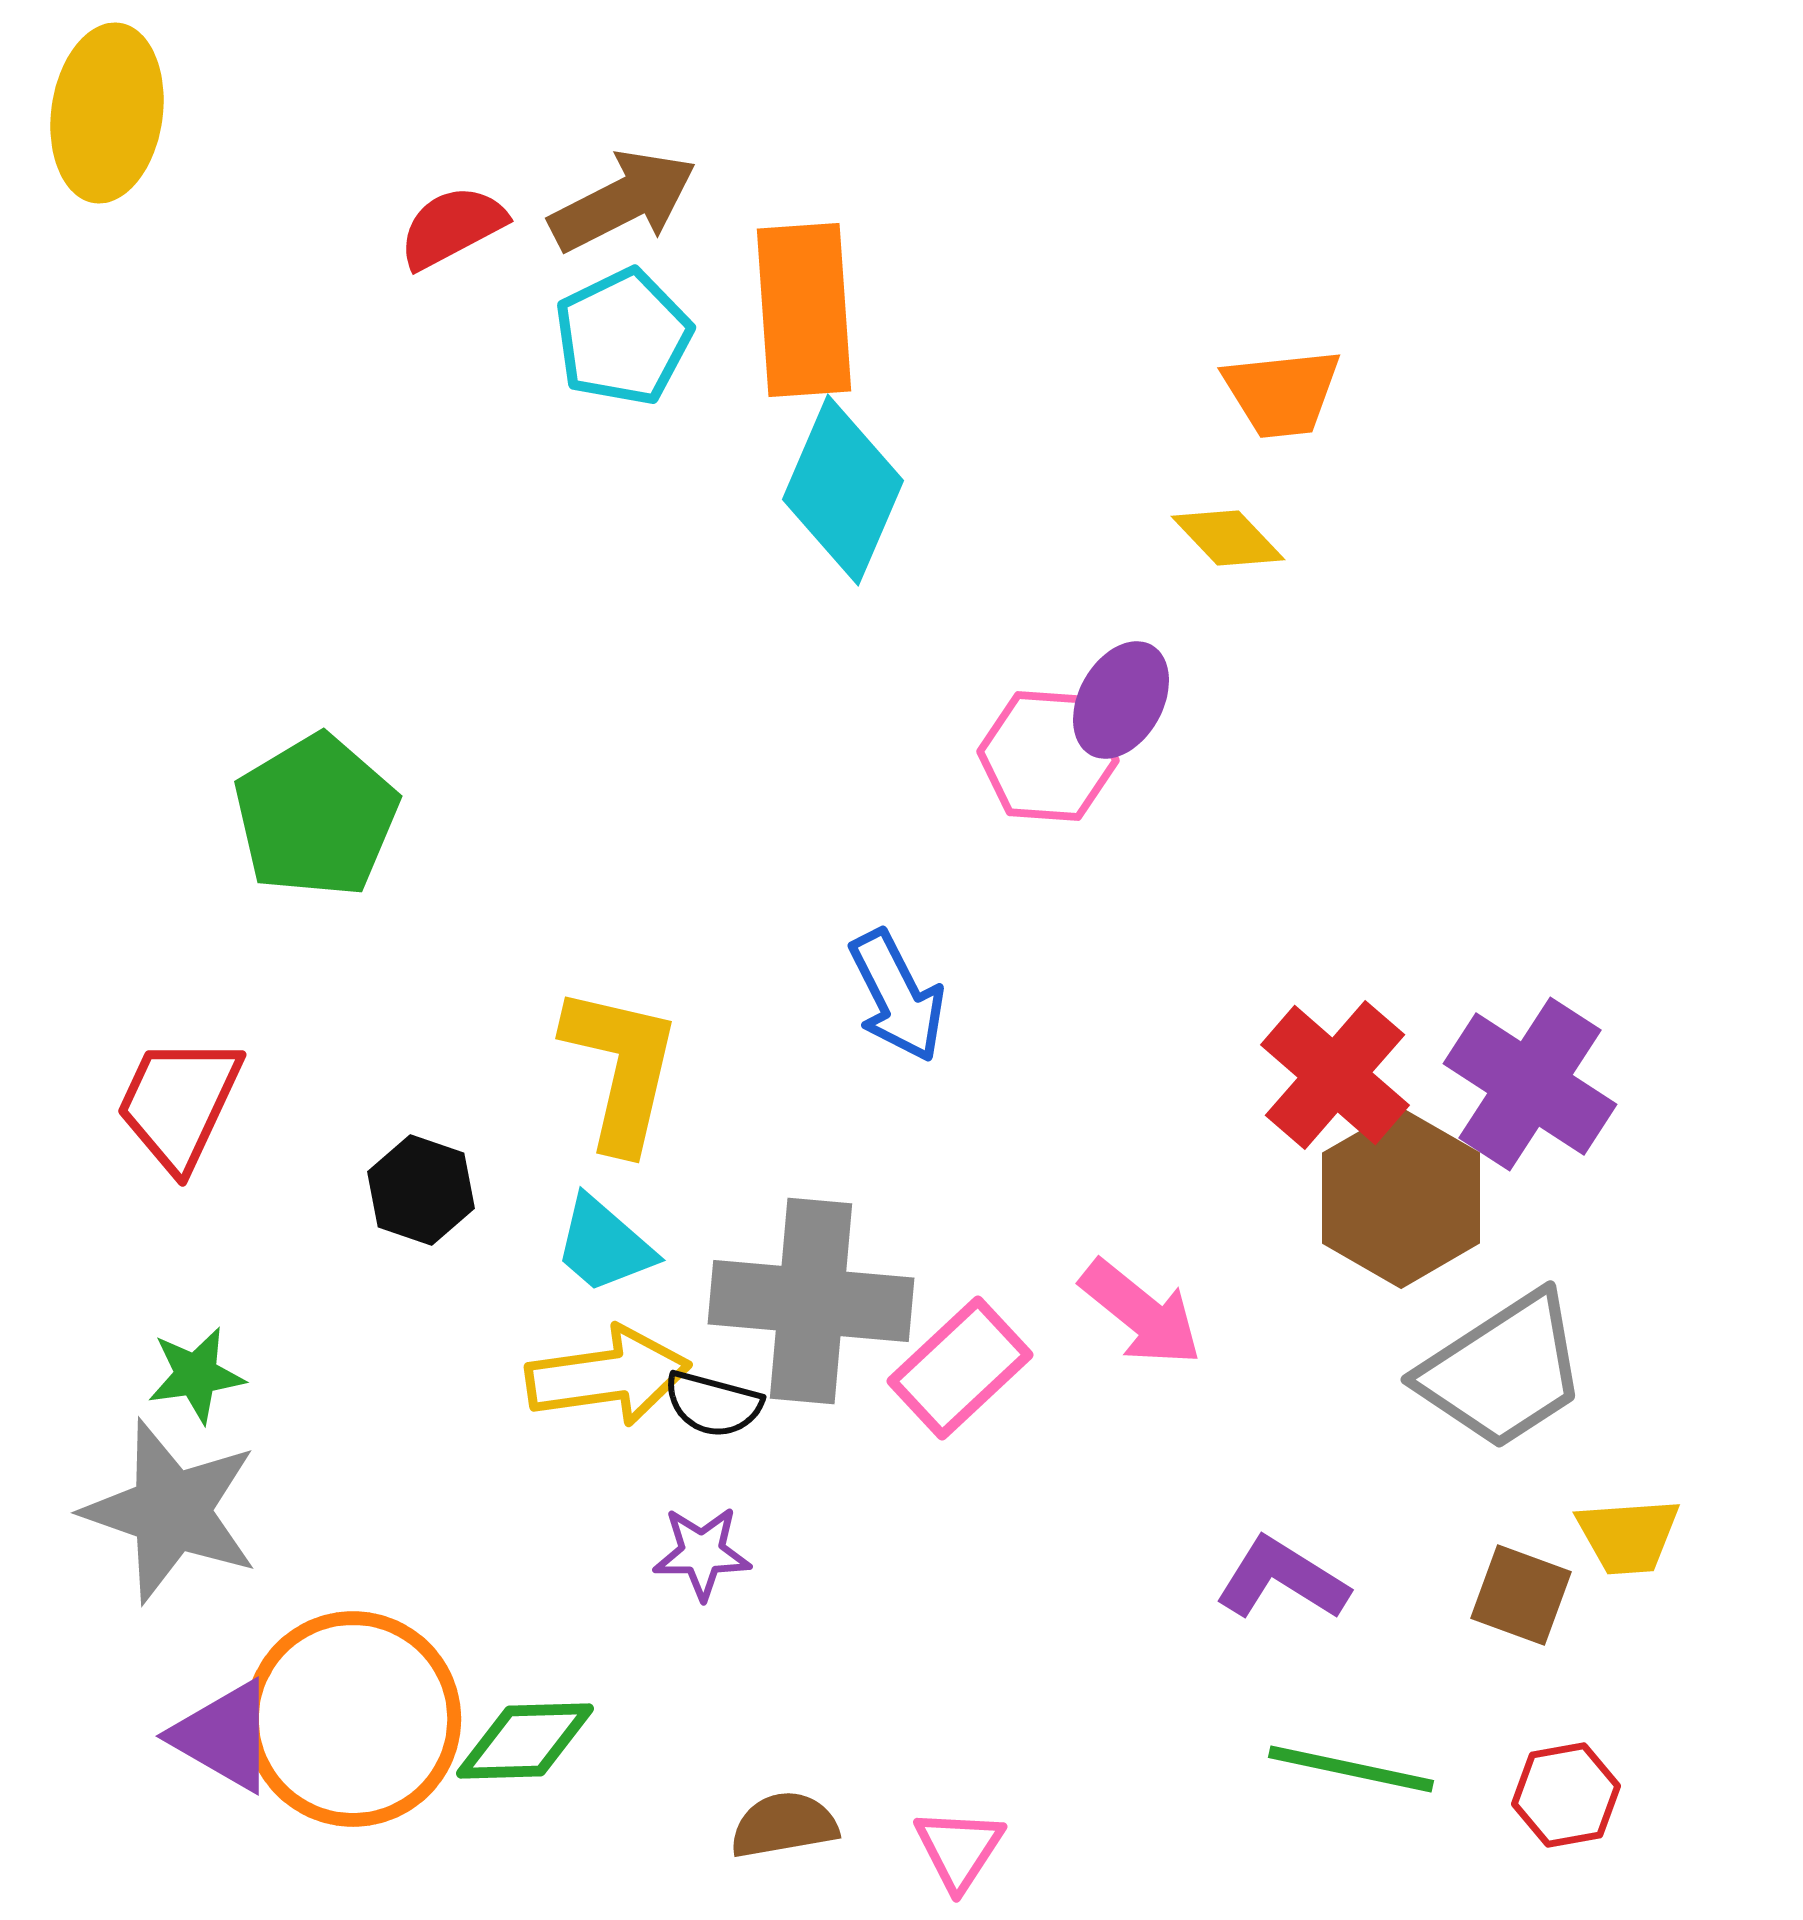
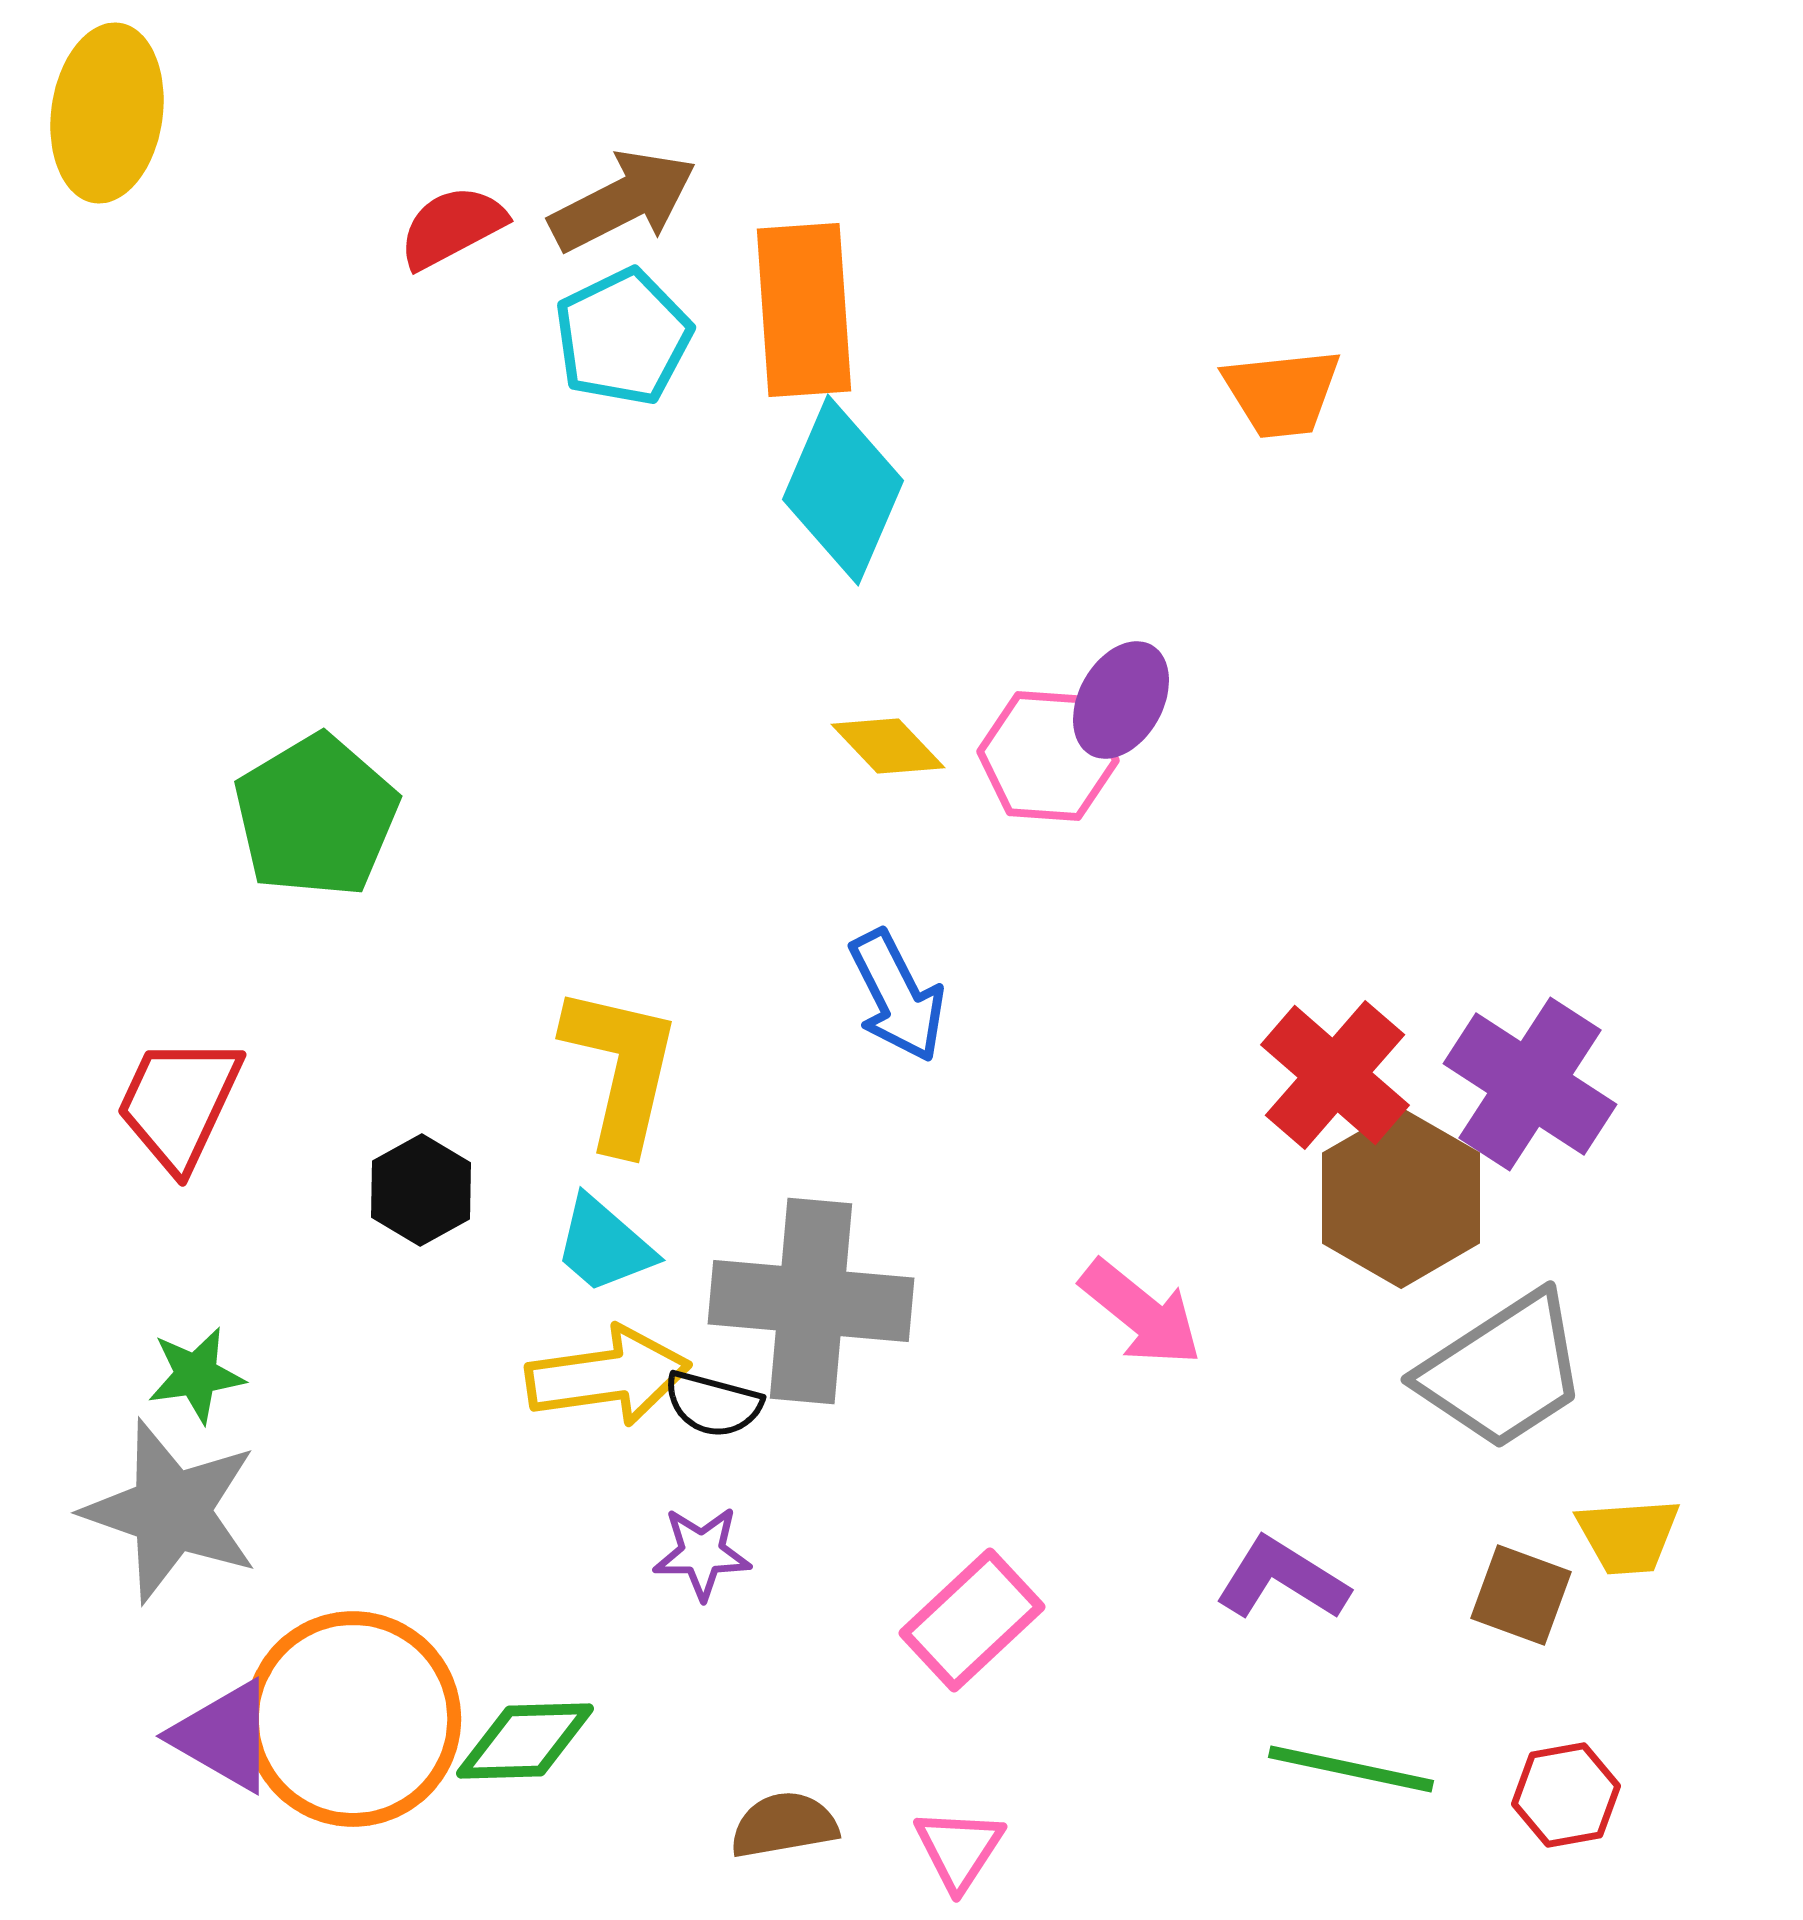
yellow diamond: moved 340 px left, 208 px down
black hexagon: rotated 12 degrees clockwise
pink rectangle: moved 12 px right, 252 px down
